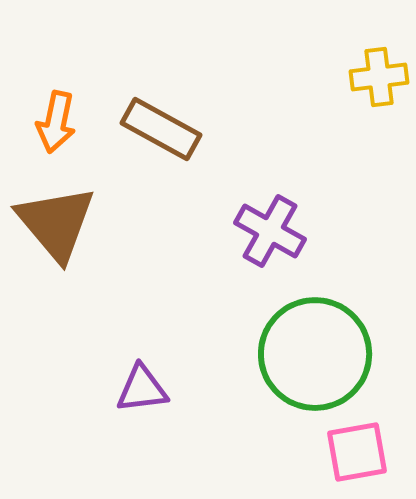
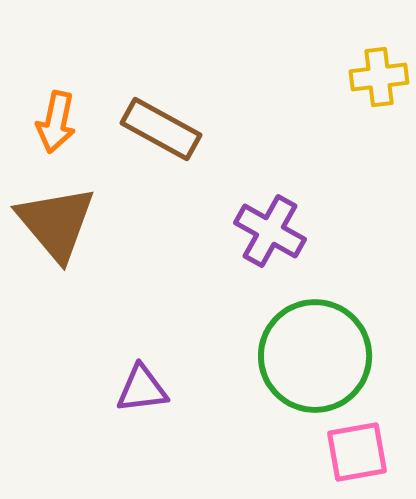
green circle: moved 2 px down
